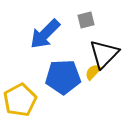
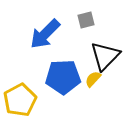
black triangle: moved 1 px right, 2 px down
yellow semicircle: moved 7 px down
